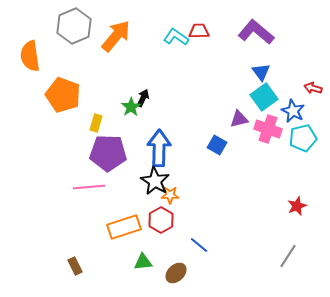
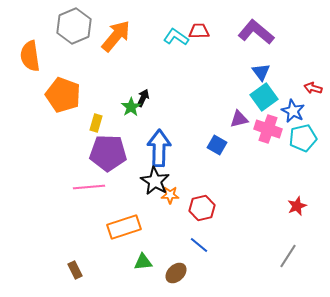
red hexagon: moved 41 px right, 12 px up; rotated 15 degrees clockwise
brown rectangle: moved 4 px down
